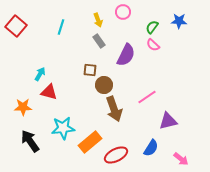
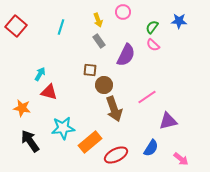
orange star: moved 1 px left, 1 px down; rotated 12 degrees clockwise
